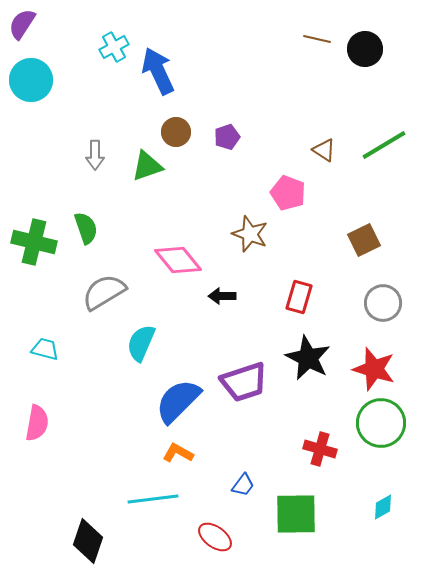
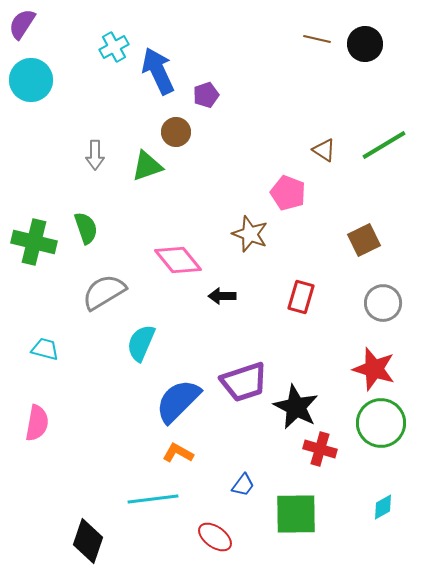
black circle: moved 5 px up
purple pentagon: moved 21 px left, 42 px up
red rectangle: moved 2 px right
black star: moved 12 px left, 49 px down
